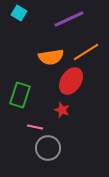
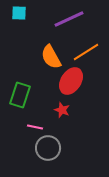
cyan square: rotated 28 degrees counterclockwise
orange semicircle: rotated 70 degrees clockwise
